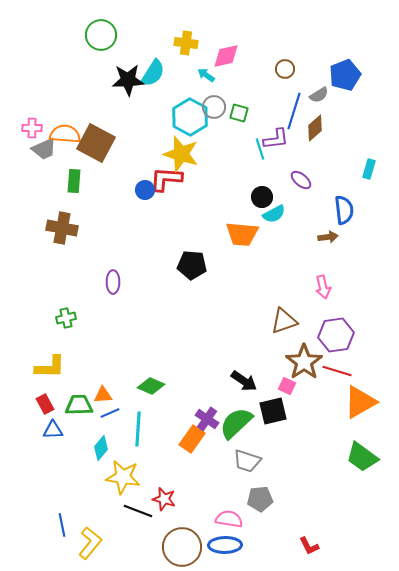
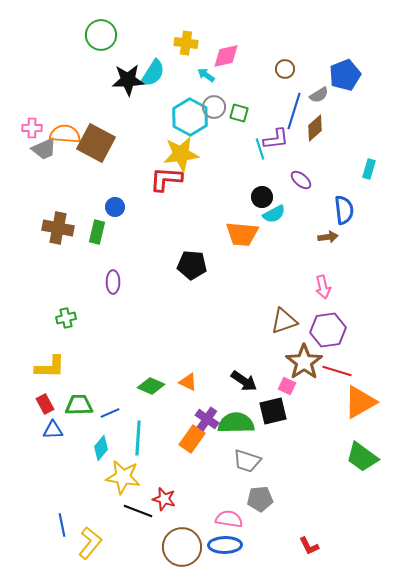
yellow star at (181, 154): rotated 24 degrees counterclockwise
green rectangle at (74, 181): moved 23 px right, 51 px down; rotated 10 degrees clockwise
blue circle at (145, 190): moved 30 px left, 17 px down
brown cross at (62, 228): moved 4 px left
purple hexagon at (336, 335): moved 8 px left, 5 px up
orange triangle at (103, 395): moved 85 px right, 13 px up; rotated 30 degrees clockwise
green semicircle at (236, 423): rotated 42 degrees clockwise
cyan line at (138, 429): moved 9 px down
